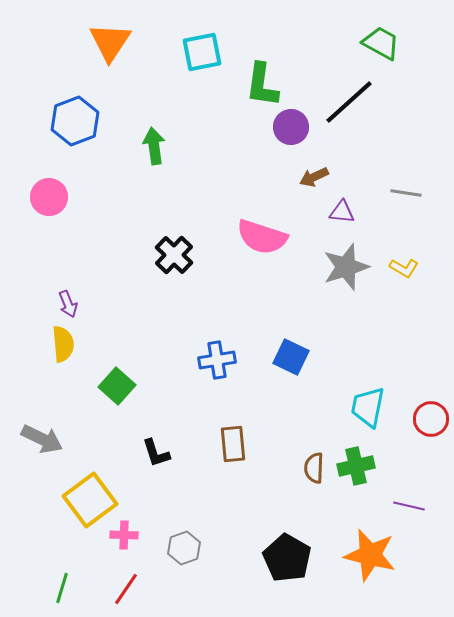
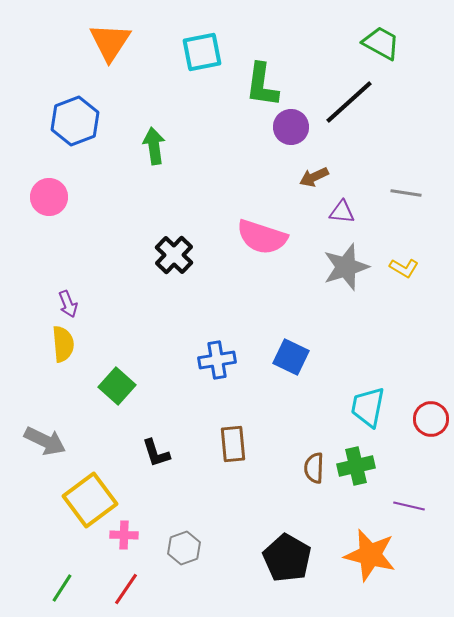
gray arrow: moved 3 px right, 2 px down
green line: rotated 16 degrees clockwise
